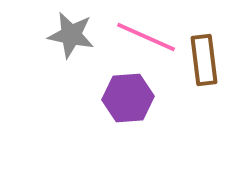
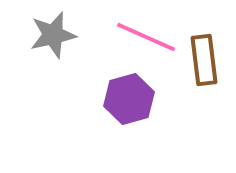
gray star: moved 18 px left; rotated 24 degrees counterclockwise
purple hexagon: moved 1 px right, 1 px down; rotated 12 degrees counterclockwise
